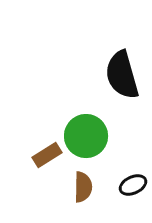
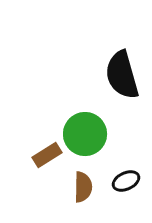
green circle: moved 1 px left, 2 px up
black ellipse: moved 7 px left, 4 px up
